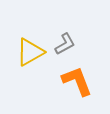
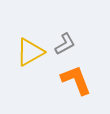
orange L-shape: moved 1 px left, 1 px up
